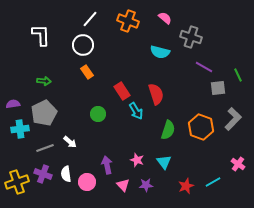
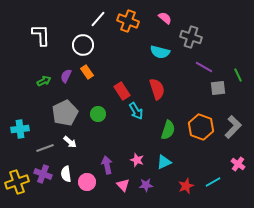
white line: moved 8 px right
green arrow: rotated 32 degrees counterclockwise
red semicircle: moved 1 px right, 5 px up
purple semicircle: moved 53 px right, 28 px up; rotated 56 degrees counterclockwise
gray pentagon: moved 21 px right
gray L-shape: moved 8 px down
cyan triangle: rotated 42 degrees clockwise
